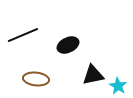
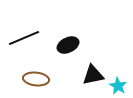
black line: moved 1 px right, 3 px down
